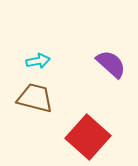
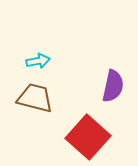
purple semicircle: moved 2 px right, 22 px down; rotated 60 degrees clockwise
